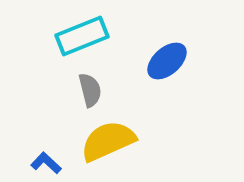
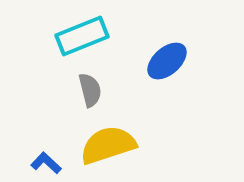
yellow semicircle: moved 4 px down; rotated 6 degrees clockwise
